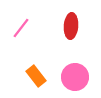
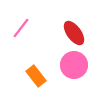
red ellipse: moved 3 px right, 7 px down; rotated 40 degrees counterclockwise
pink circle: moved 1 px left, 12 px up
